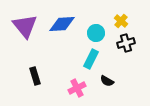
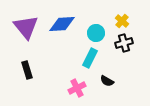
yellow cross: moved 1 px right
purple triangle: moved 1 px right, 1 px down
black cross: moved 2 px left
cyan rectangle: moved 1 px left, 1 px up
black rectangle: moved 8 px left, 6 px up
